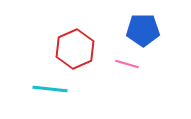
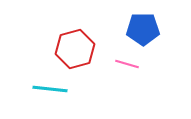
blue pentagon: moved 1 px up
red hexagon: rotated 9 degrees clockwise
